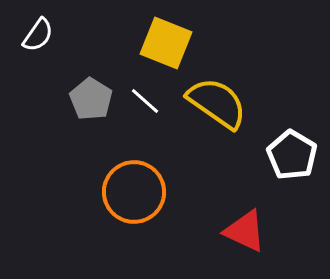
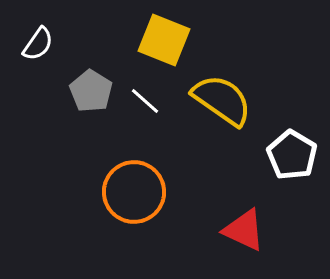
white semicircle: moved 9 px down
yellow square: moved 2 px left, 3 px up
gray pentagon: moved 8 px up
yellow semicircle: moved 5 px right, 3 px up
red triangle: moved 1 px left, 1 px up
